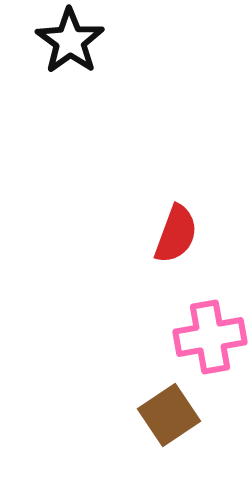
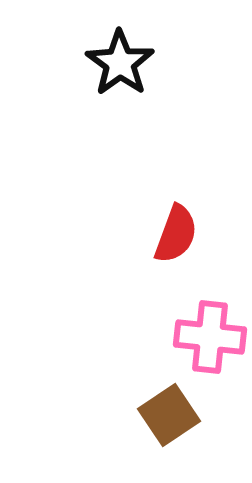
black star: moved 50 px right, 22 px down
pink cross: rotated 16 degrees clockwise
